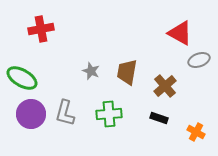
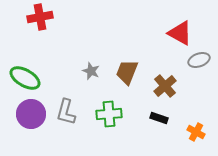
red cross: moved 1 px left, 12 px up
brown trapezoid: rotated 12 degrees clockwise
green ellipse: moved 3 px right
gray L-shape: moved 1 px right, 1 px up
